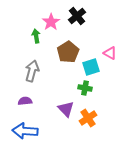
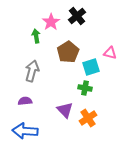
pink triangle: rotated 16 degrees counterclockwise
purple triangle: moved 1 px left, 1 px down
